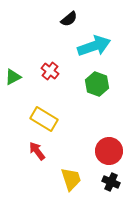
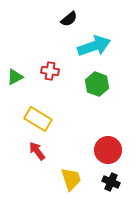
red cross: rotated 30 degrees counterclockwise
green triangle: moved 2 px right
yellow rectangle: moved 6 px left
red circle: moved 1 px left, 1 px up
